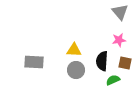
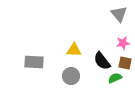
gray triangle: moved 1 px left, 2 px down
pink star: moved 4 px right, 3 px down
black semicircle: rotated 42 degrees counterclockwise
gray circle: moved 5 px left, 6 px down
green semicircle: moved 2 px right, 2 px up
